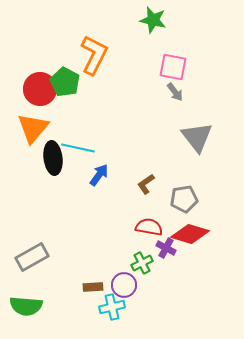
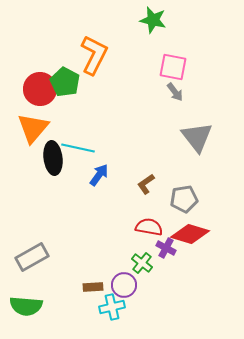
green cross: rotated 25 degrees counterclockwise
